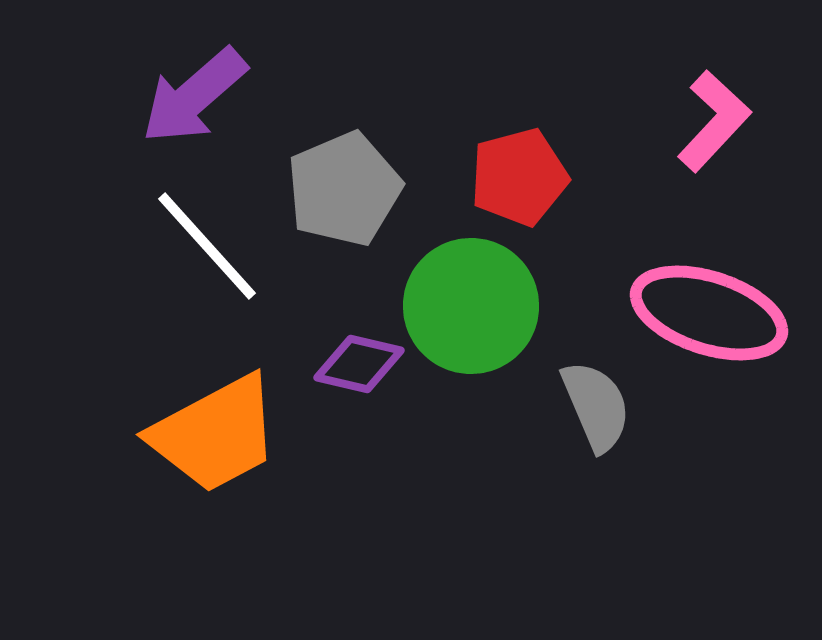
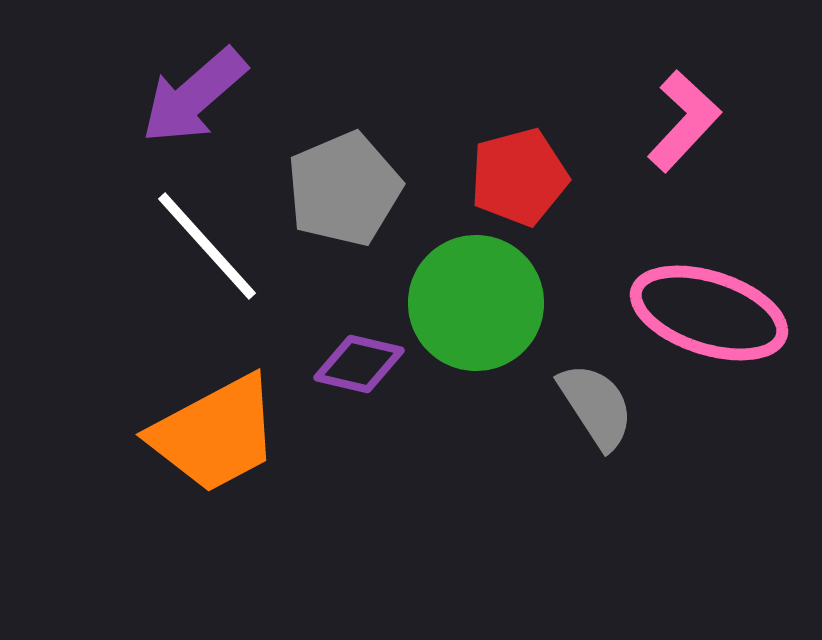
pink L-shape: moved 30 px left
green circle: moved 5 px right, 3 px up
gray semicircle: rotated 10 degrees counterclockwise
